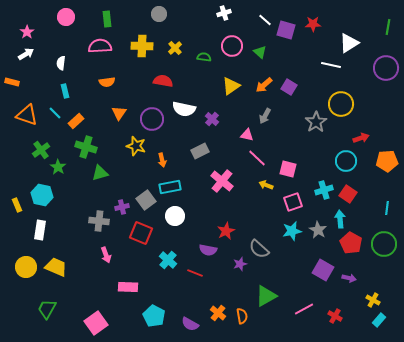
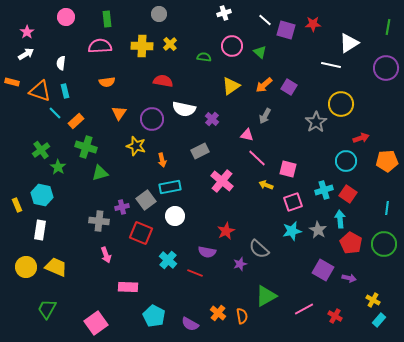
yellow cross at (175, 48): moved 5 px left, 4 px up
orange triangle at (27, 115): moved 13 px right, 24 px up
purple semicircle at (208, 250): moved 1 px left, 2 px down
